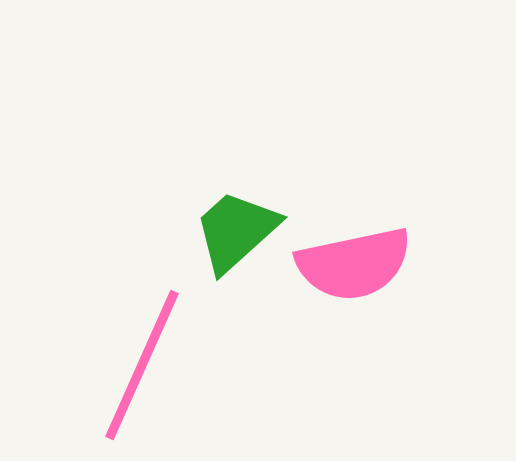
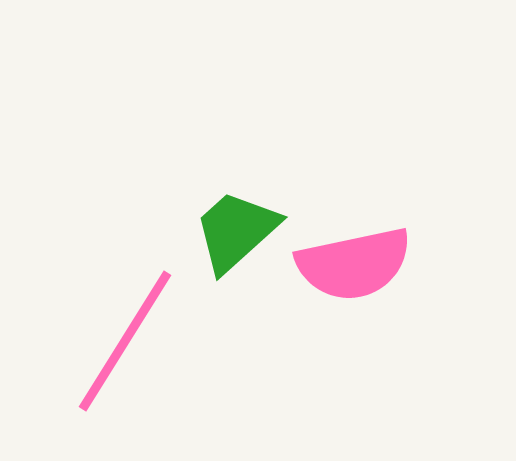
pink line: moved 17 px left, 24 px up; rotated 8 degrees clockwise
